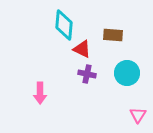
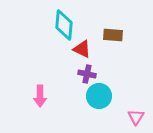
cyan circle: moved 28 px left, 23 px down
pink arrow: moved 3 px down
pink triangle: moved 2 px left, 2 px down
